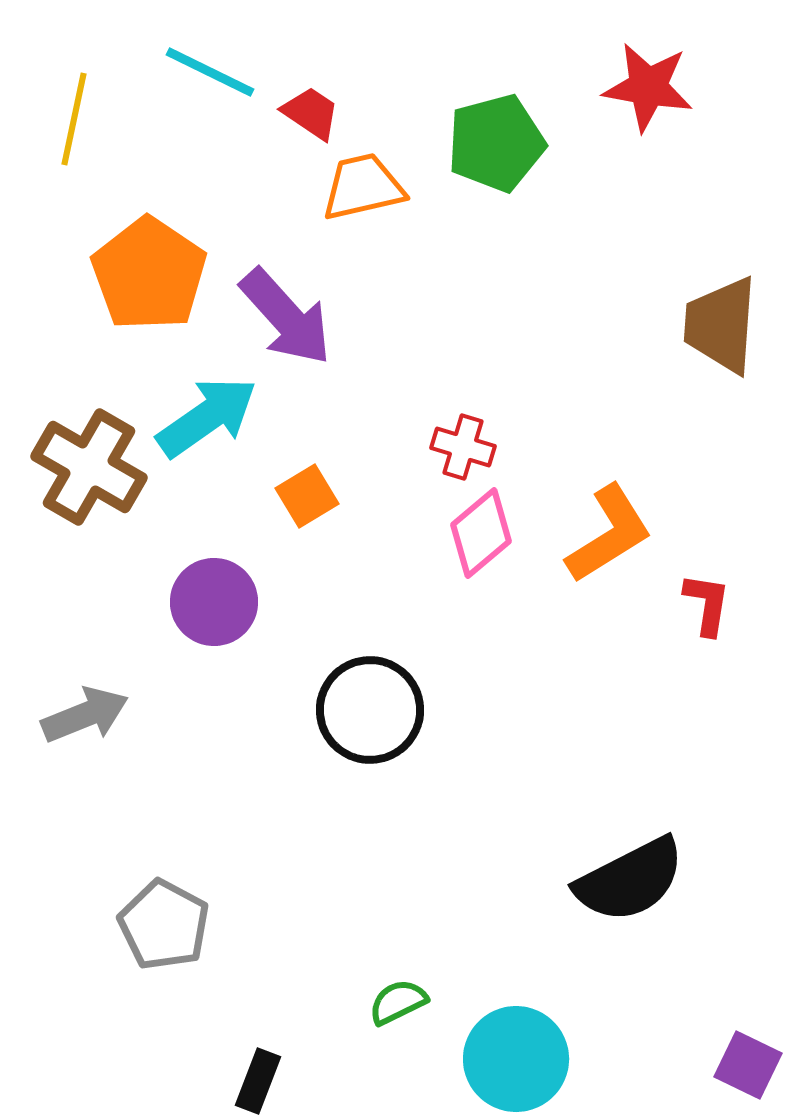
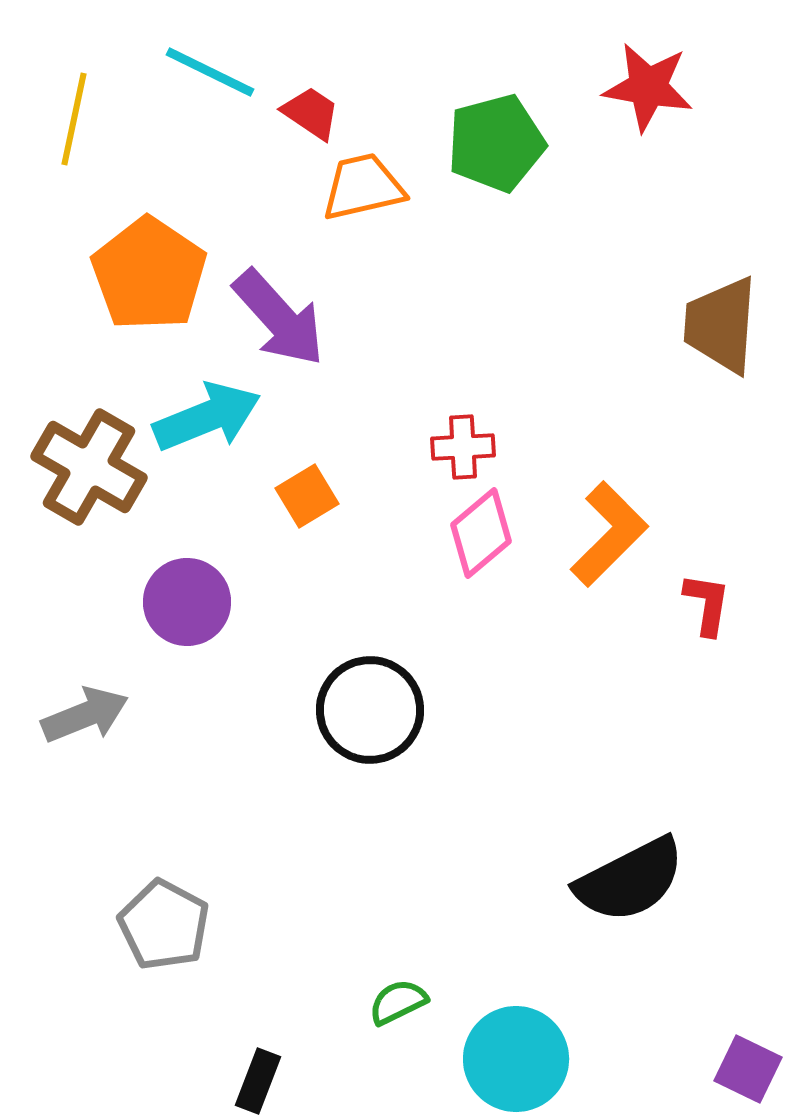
purple arrow: moved 7 px left, 1 px down
cyan arrow: rotated 13 degrees clockwise
red cross: rotated 20 degrees counterclockwise
orange L-shape: rotated 13 degrees counterclockwise
purple circle: moved 27 px left
purple square: moved 4 px down
